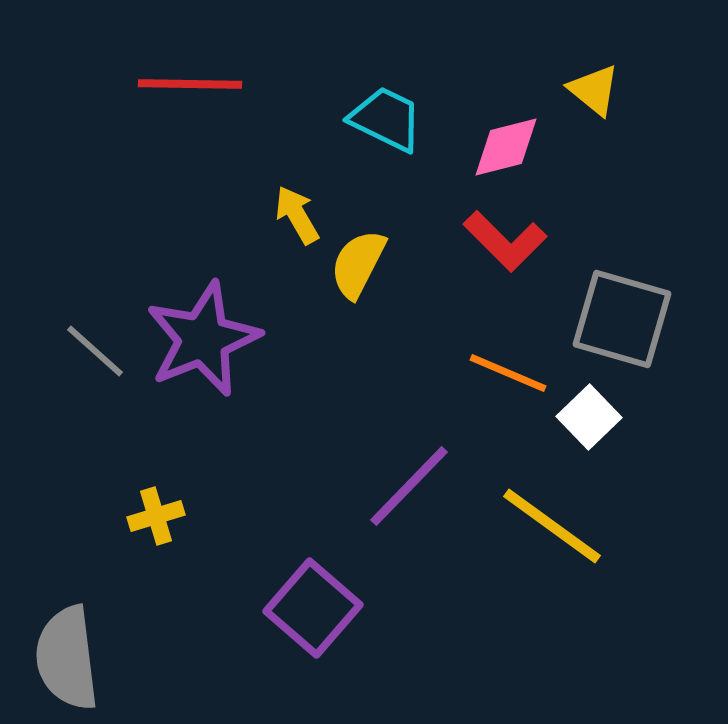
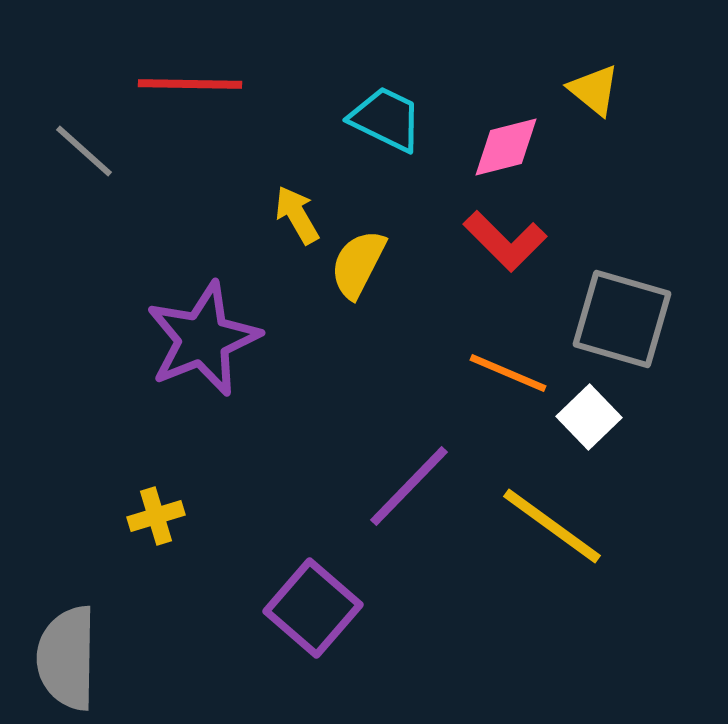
gray line: moved 11 px left, 200 px up
gray semicircle: rotated 8 degrees clockwise
